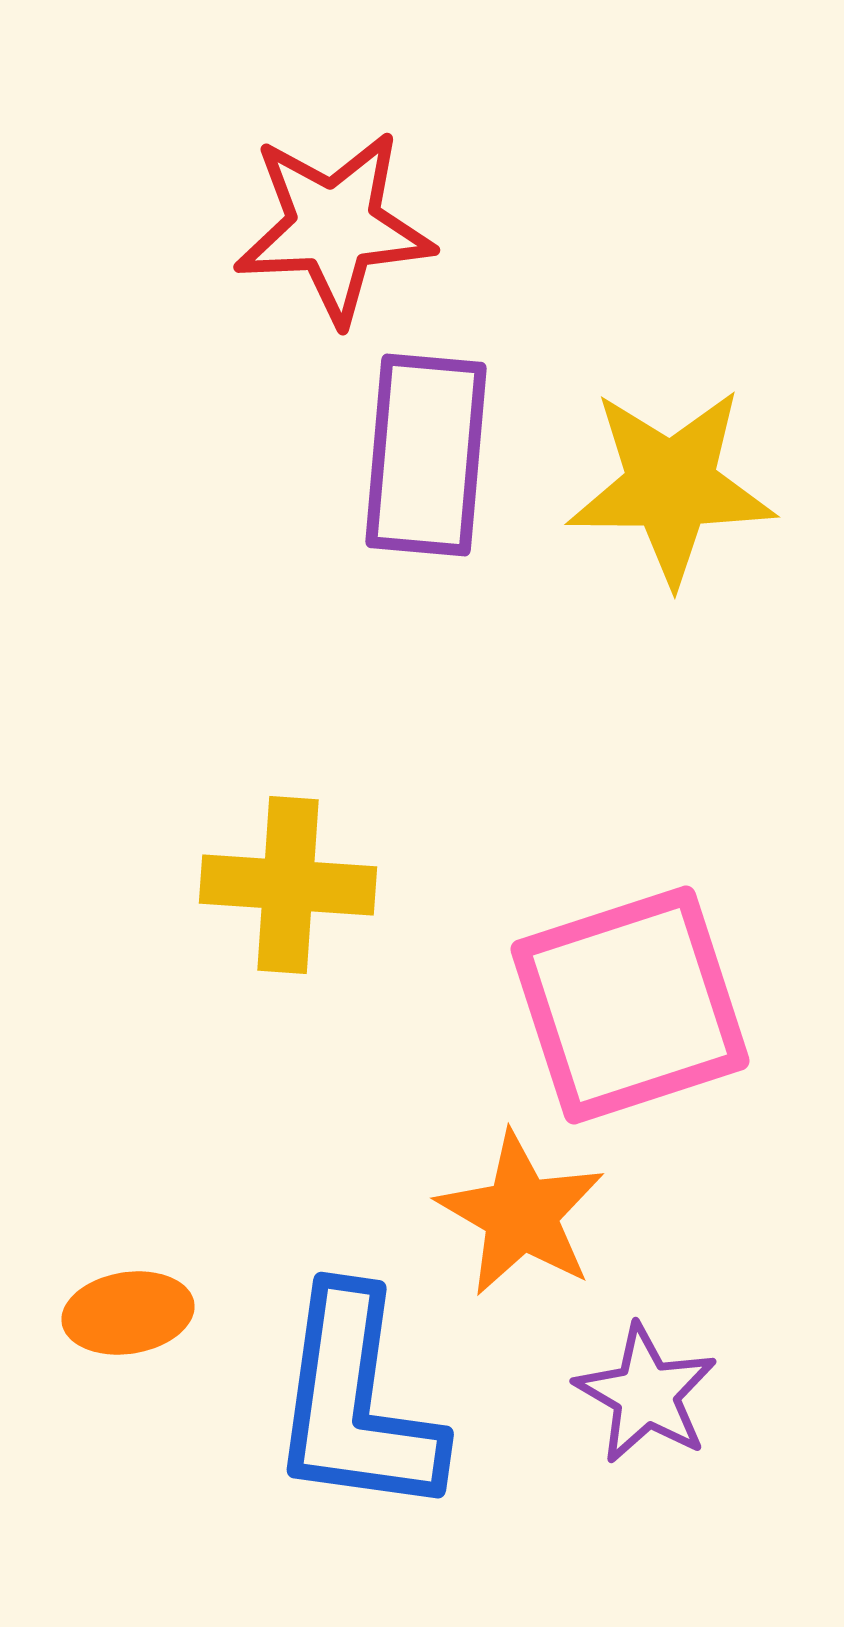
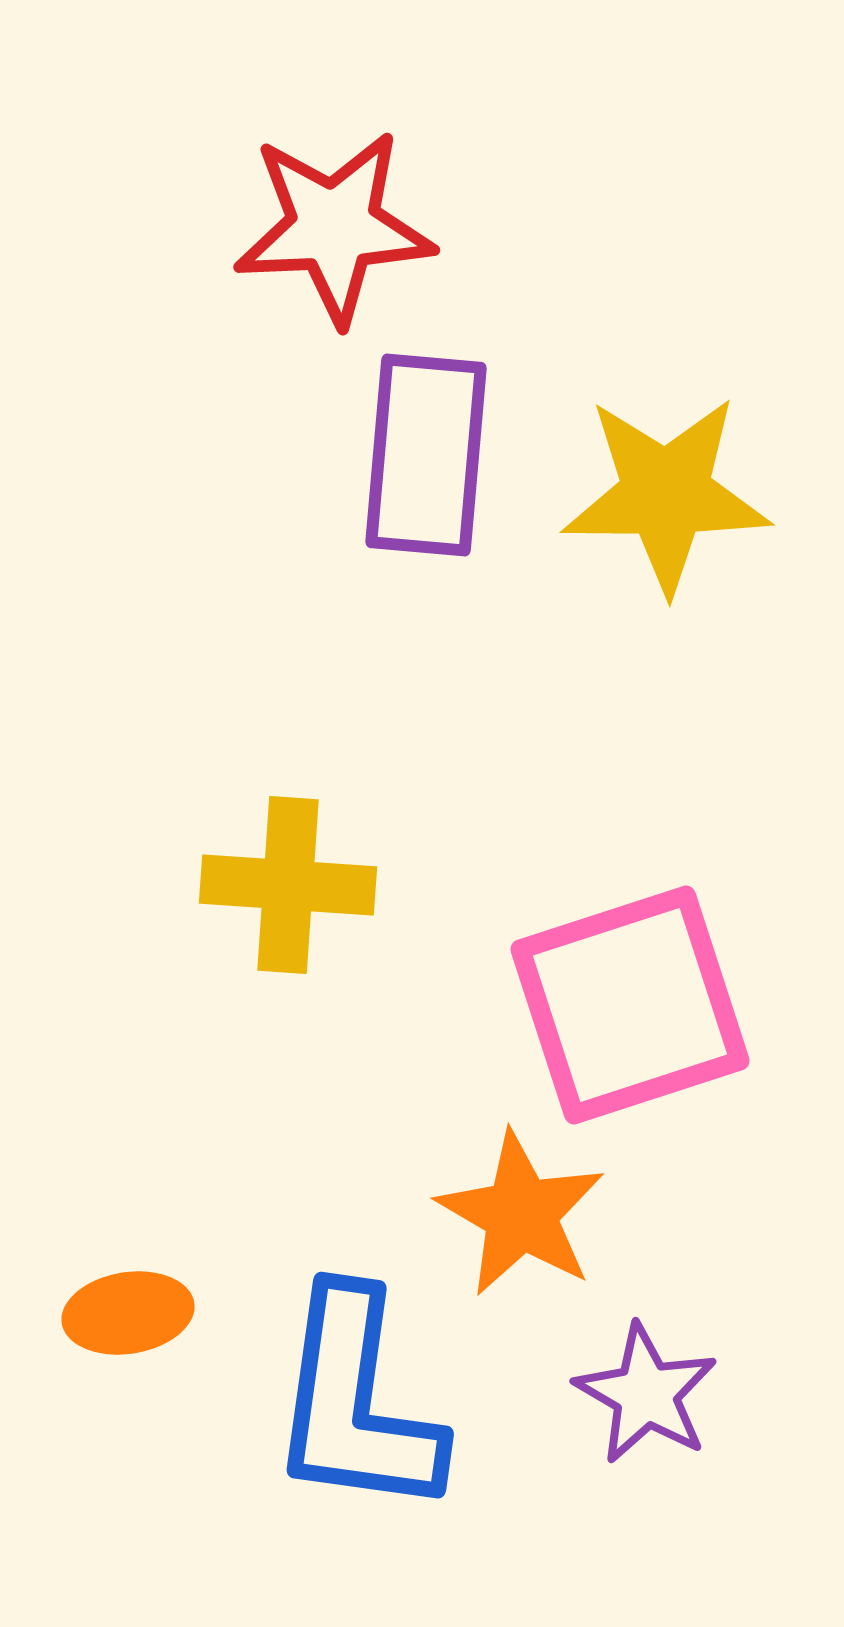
yellow star: moved 5 px left, 8 px down
